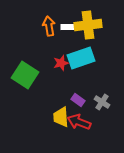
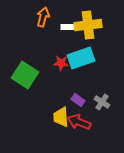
orange arrow: moved 6 px left, 9 px up; rotated 24 degrees clockwise
red star: rotated 21 degrees clockwise
